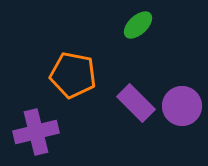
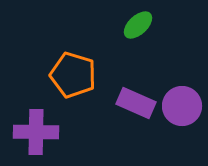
orange pentagon: rotated 6 degrees clockwise
purple rectangle: rotated 21 degrees counterclockwise
purple cross: rotated 15 degrees clockwise
